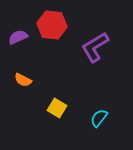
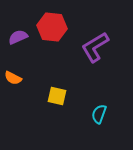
red hexagon: moved 2 px down
orange semicircle: moved 10 px left, 2 px up
yellow square: moved 12 px up; rotated 18 degrees counterclockwise
cyan semicircle: moved 4 px up; rotated 18 degrees counterclockwise
